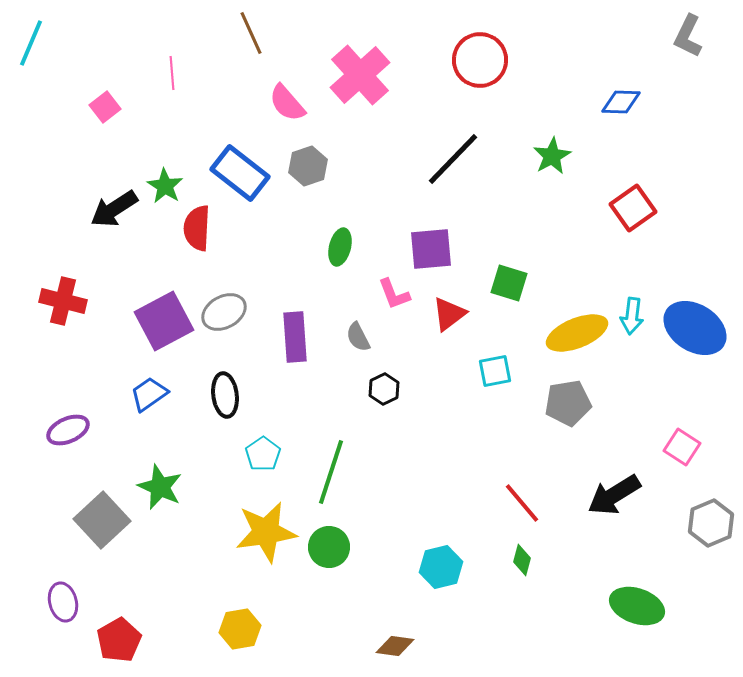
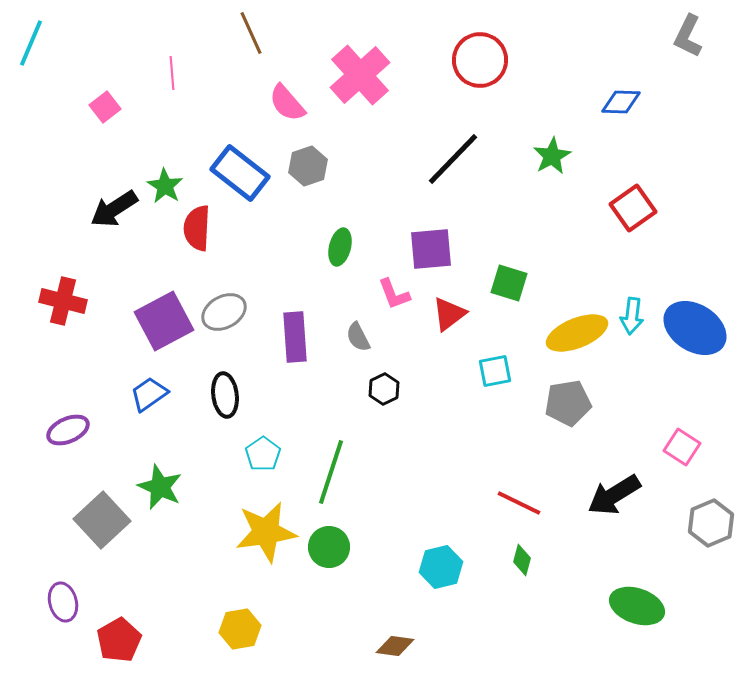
red line at (522, 503): moved 3 px left; rotated 24 degrees counterclockwise
